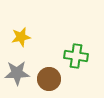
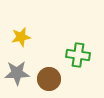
green cross: moved 2 px right, 1 px up
